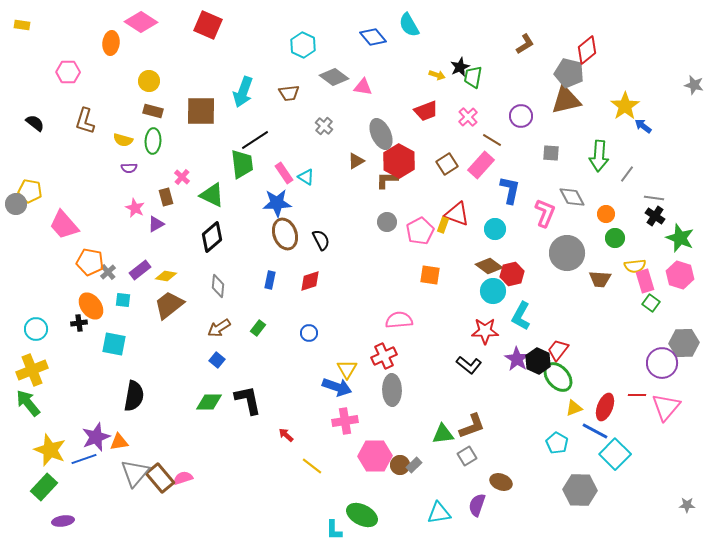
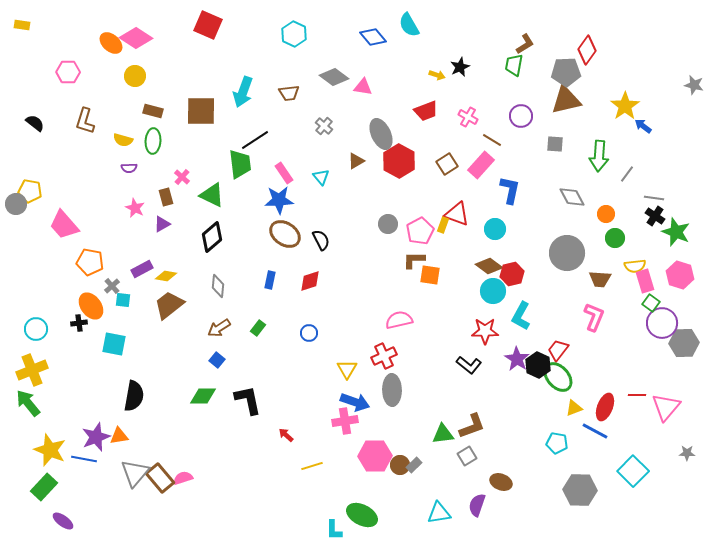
pink diamond at (141, 22): moved 5 px left, 16 px down
orange ellipse at (111, 43): rotated 55 degrees counterclockwise
cyan hexagon at (303, 45): moved 9 px left, 11 px up
red diamond at (587, 50): rotated 16 degrees counterclockwise
gray pentagon at (569, 73): moved 3 px left, 1 px up; rotated 16 degrees counterclockwise
green trapezoid at (473, 77): moved 41 px right, 12 px up
yellow circle at (149, 81): moved 14 px left, 5 px up
pink cross at (468, 117): rotated 18 degrees counterclockwise
gray square at (551, 153): moved 4 px right, 9 px up
green trapezoid at (242, 164): moved 2 px left
cyan triangle at (306, 177): moved 15 px right; rotated 18 degrees clockwise
brown L-shape at (387, 180): moved 27 px right, 80 px down
blue star at (277, 203): moved 2 px right, 3 px up
pink L-shape at (545, 213): moved 49 px right, 104 px down
gray circle at (387, 222): moved 1 px right, 2 px down
purple triangle at (156, 224): moved 6 px right
brown ellipse at (285, 234): rotated 36 degrees counterclockwise
green star at (680, 238): moved 4 px left, 6 px up
purple rectangle at (140, 270): moved 2 px right, 1 px up; rotated 10 degrees clockwise
gray cross at (108, 272): moved 4 px right, 14 px down
pink semicircle at (399, 320): rotated 8 degrees counterclockwise
black hexagon at (538, 361): moved 4 px down
purple circle at (662, 363): moved 40 px up
blue arrow at (337, 387): moved 18 px right, 15 px down
green diamond at (209, 402): moved 6 px left, 6 px up
orange triangle at (119, 442): moved 6 px up
cyan pentagon at (557, 443): rotated 20 degrees counterclockwise
cyan square at (615, 454): moved 18 px right, 17 px down
blue line at (84, 459): rotated 30 degrees clockwise
yellow line at (312, 466): rotated 55 degrees counterclockwise
gray star at (687, 505): moved 52 px up
purple ellipse at (63, 521): rotated 45 degrees clockwise
